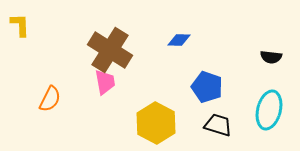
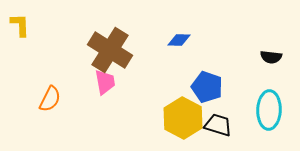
cyan ellipse: rotated 12 degrees counterclockwise
yellow hexagon: moved 27 px right, 5 px up
